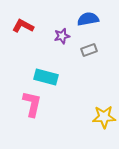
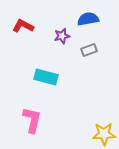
pink L-shape: moved 16 px down
yellow star: moved 17 px down
